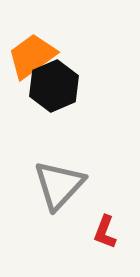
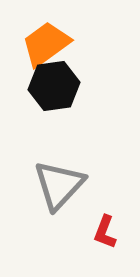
orange trapezoid: moved 14 px right, 12 px up
black hexagon: rotated 15 degrees clockwise
